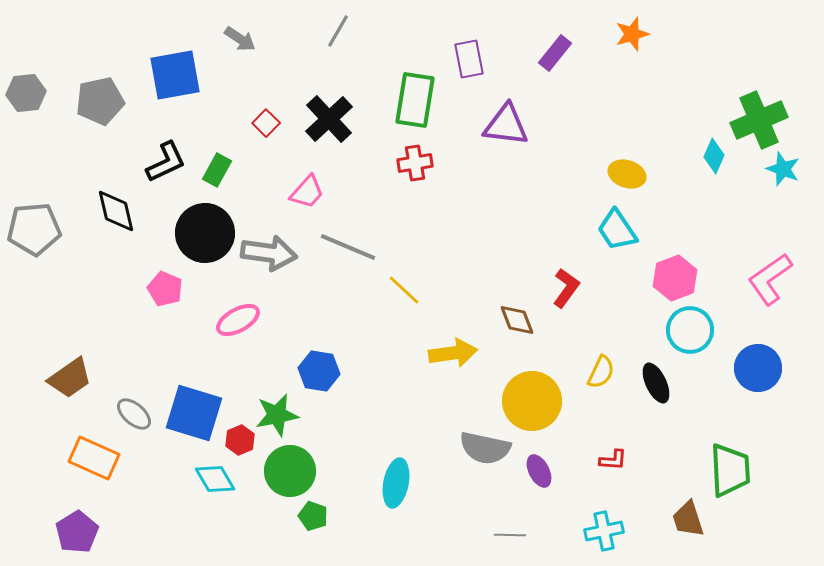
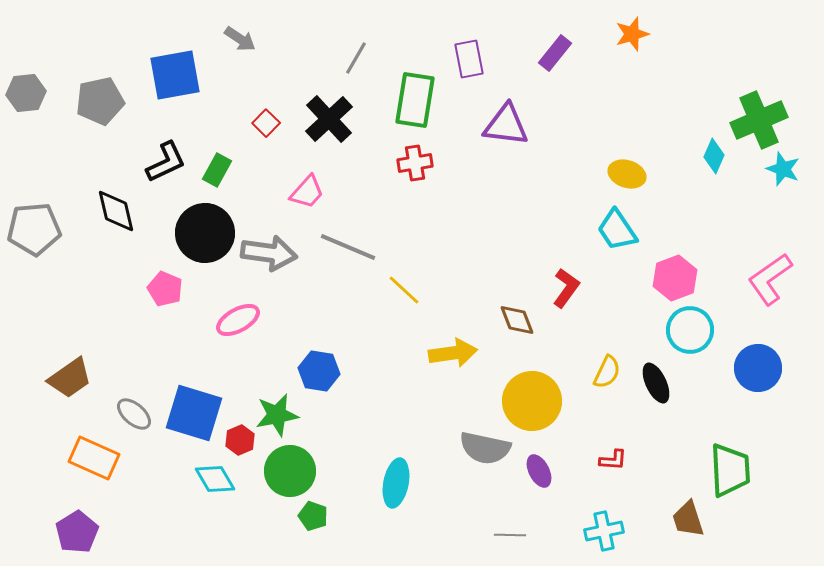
gray line at (338, 31): moved 18 px right, 27 px down
yellow semicircle at (601, 372): moved 6 px right
